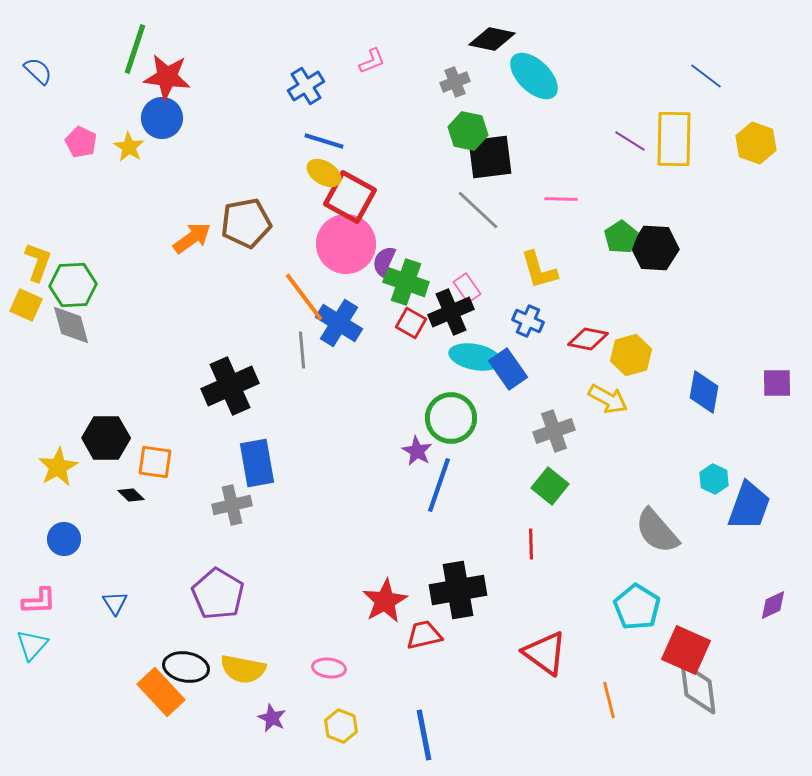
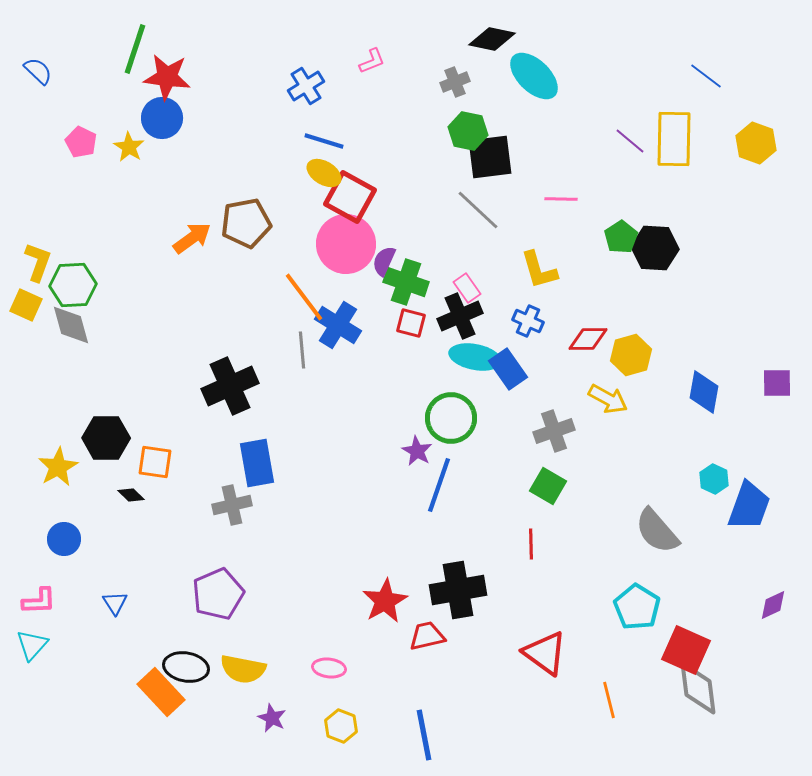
purple line at (630, 141): rotated 8 degrees clockwise
black cross at (451, 312): moved 9 px right, 4 px down
blue cross at (339, 323): moved 1 px left, 2 px down
red square at (411, 323): rotated 16 degrees counterclockwise
red diamond at (588, 339): rotated 12 degrees counterclockwise
green square at (550, 486): moved 2 px left; rotated 9 degrees counterclockwise
purple pentagon at (218, 594): rotated 18 degrees clockwise
red trapezoid at (424, 635): moved 3 px right, 1 px down
